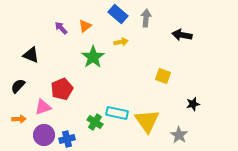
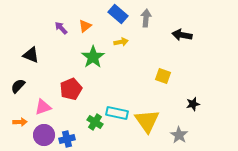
red pentagon: moved 9 px right
orange arrow: moved 1 px right, 3 px down
